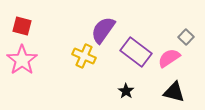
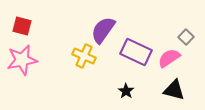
purple rectangle: rotated 12 degrees counterclockwise
pink star: rotated 24 degrees clockwise
black triangle: moved 2 px up
